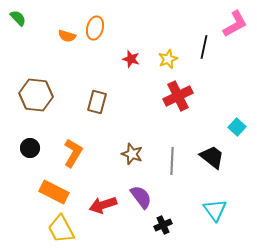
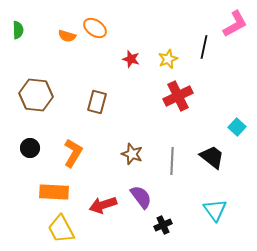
green semicircle: moved 12 px down; rotated 42 degrees clockwise
orange ellipse: rotated 70 degrees counterclockwise
orange rectangle: rotated 24 degrees counterclockwise
